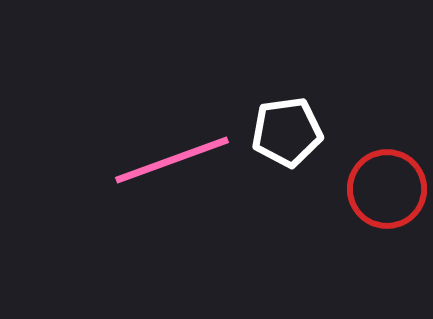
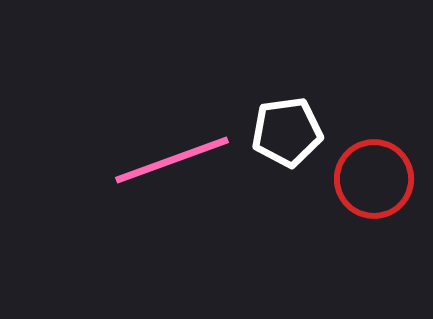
red circle: moved 13 px left, 10 px up
